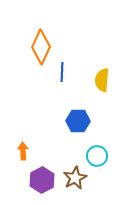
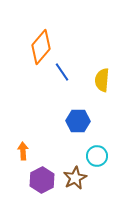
orange diamond: rotated 16 degrees clockwise
blue line: rotated 36 degrees counterclockwise
